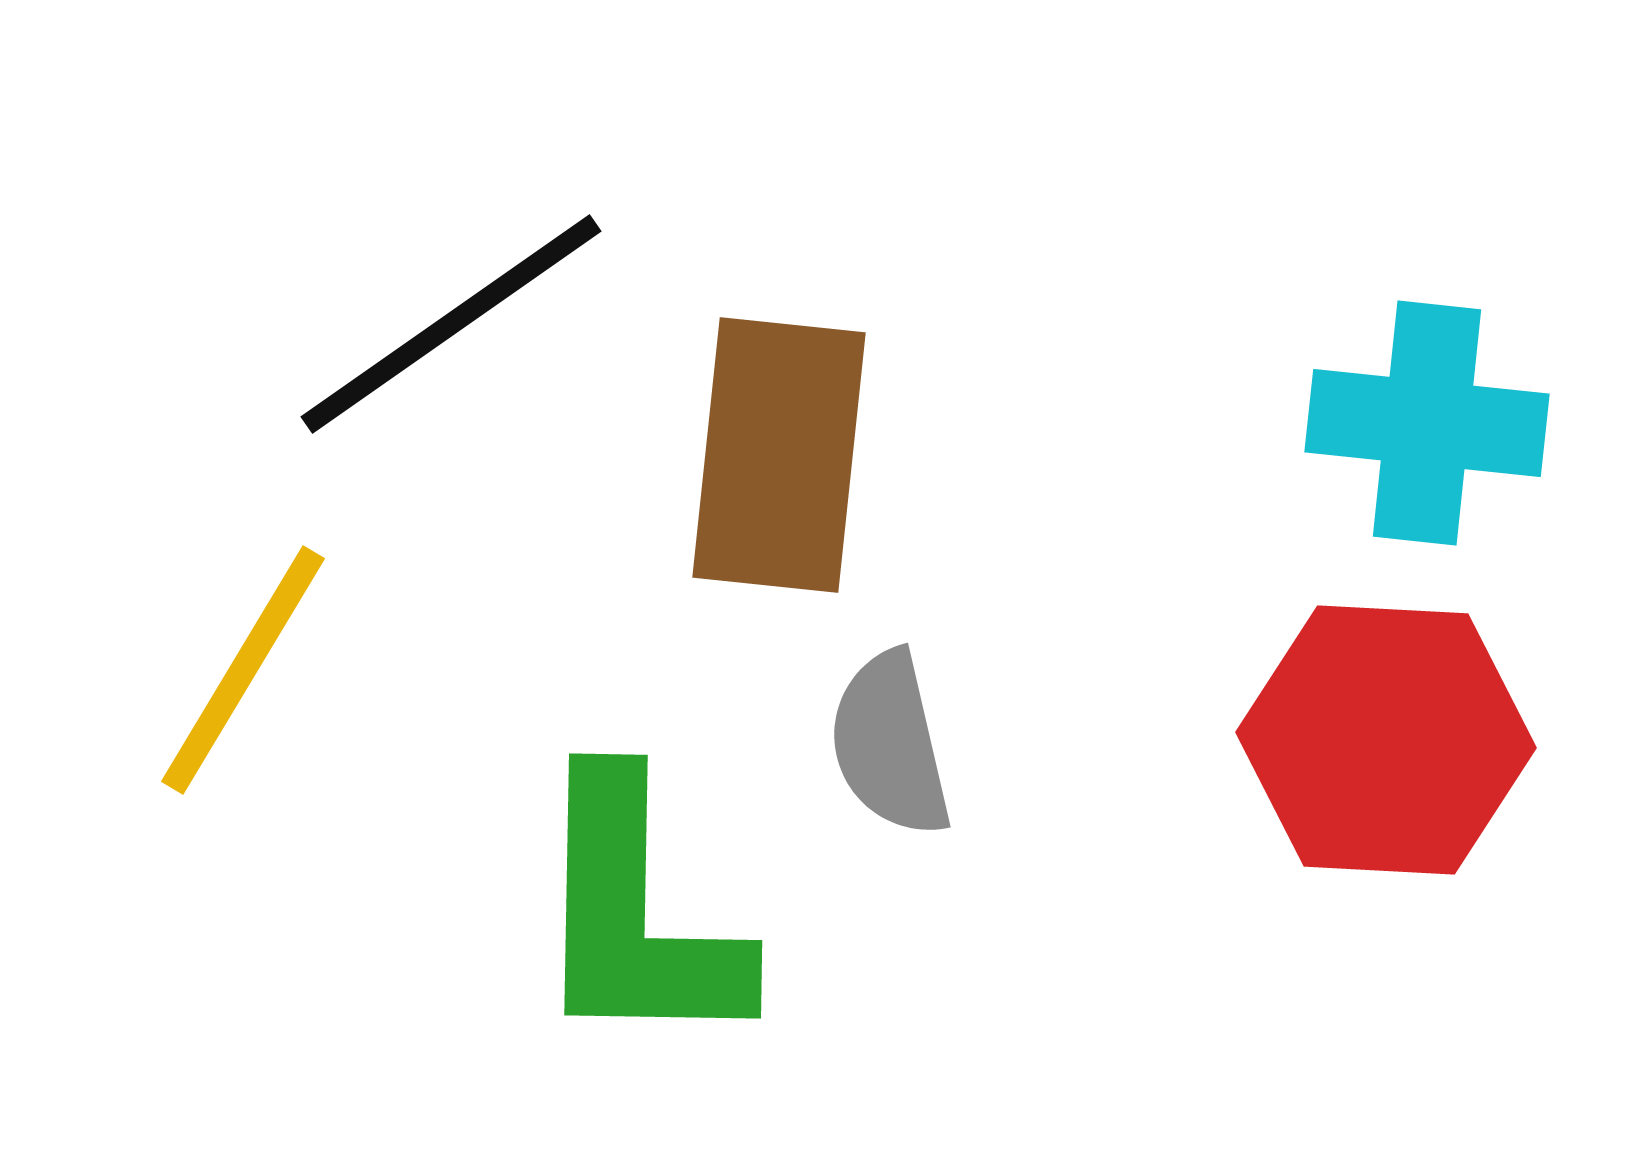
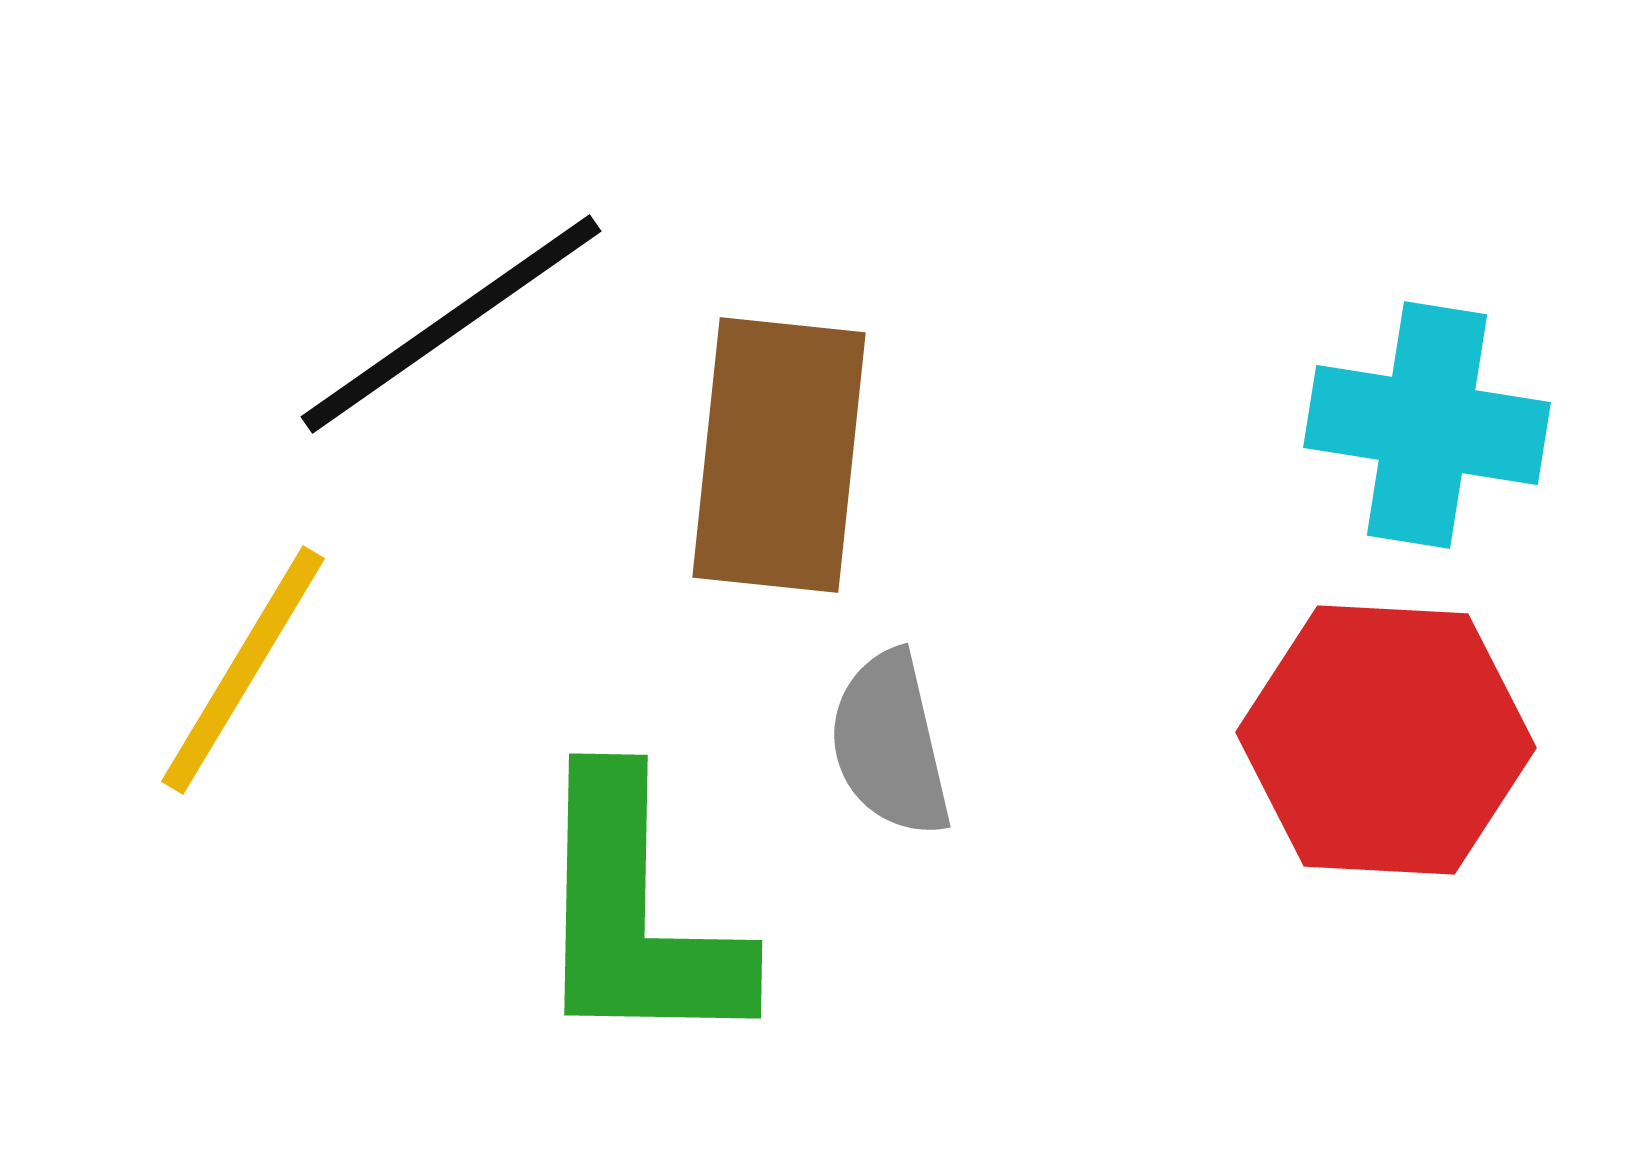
cyan cross: moved 2 px down; rotated 3 degrees clockwise
